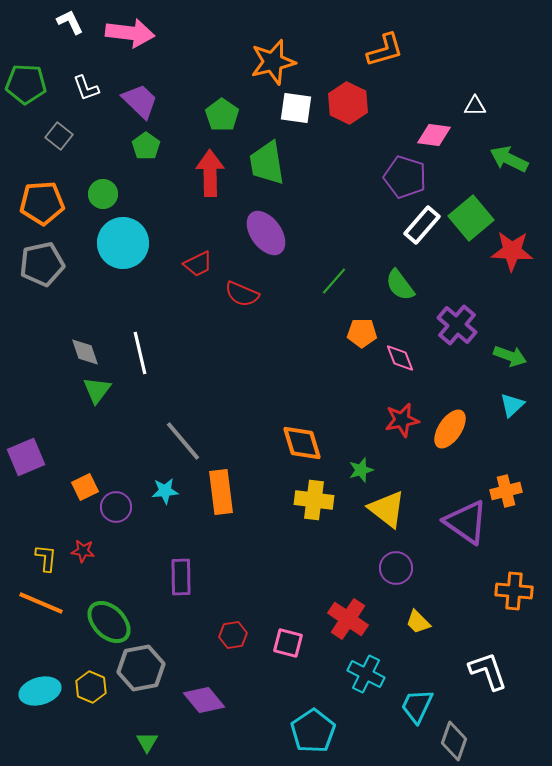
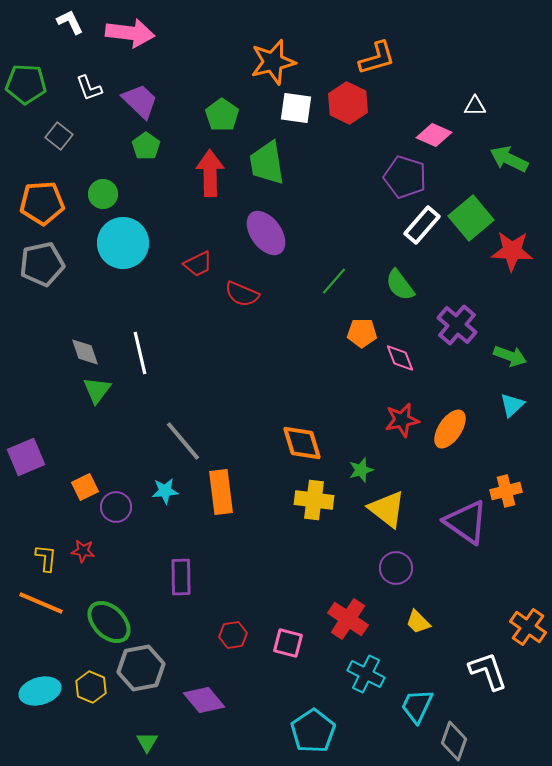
orange L-shape at (385, 50): moved 8 px left, 8 px down
white L-shape at (86, 88): moved 3 px right
pink diamond at (434, 135): rotated 16 degrees clockwise
orange cross at (514, 591): moved 14 px right, 36 px down; rotated 30 degrees clockwise
